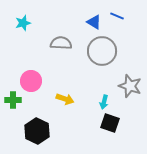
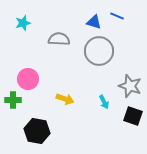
blue triangle: rotated 14 degrees counterclockwise
gray semicircle: moved 2 px left, 4 px up
gray circle: moved 3 px left
pink circle: moved 3 px left, 2 px up
cyan arrow: rotated 40 degrees counterclockwise
black square: moved 23 px right, 7 px up
black hexagon: rotated 15 degrees counterclockwise
